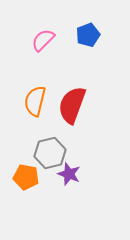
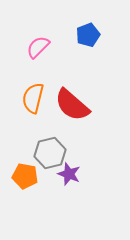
pink semicircle: moved 5 px left, 7 px down
orange semicircle: moved 2 px left, 3 px up
red semicircle: rotated 69 degrees counterclockwise
orange pentagon: moved 1 px left, 1 px up
